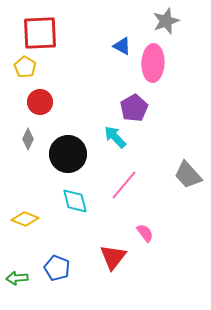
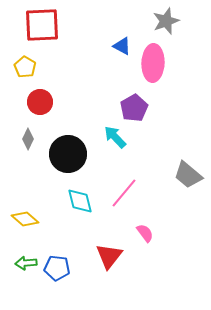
red square: moved 2 px right, 8 px up
gray trapezoid: rotated 8 degrees counterclockwise
pink line: moved 8 px down
cyan diamond: moved 5 px right
yellow diamond: rotated 20 degrees clockwise
red triangle: moved 4 px left, 1 px up
blue pentagon: rotated 15 degrees counterclockwise
green arrow: moved 9 px right, 15 px up
